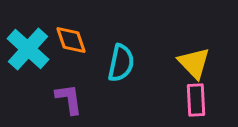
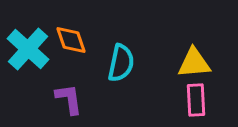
yellow triangle: rotated 51 degrees counterclockwise
